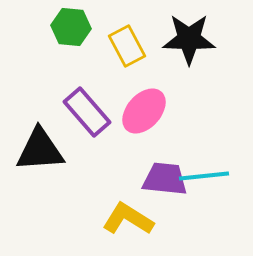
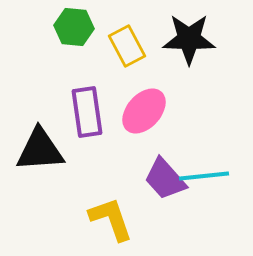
green hexagon: moved 3 px right
purple rectangle: rotated 33 degrees clockwise
purple trapezoid: rotated 138 degrees counterclockwise
yellow L-shape: moved 17 px left; rotated 39 degrees clockwise
